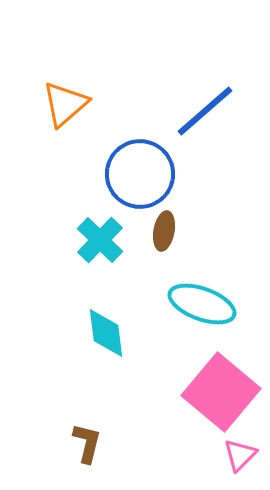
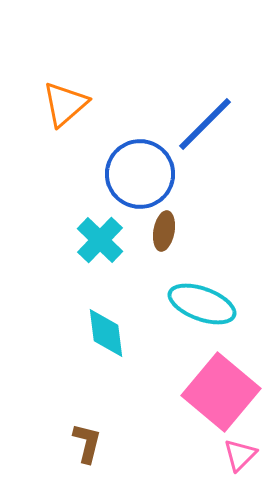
blue line: moved 13 px down; rotated 4 degrees counterclockwise
